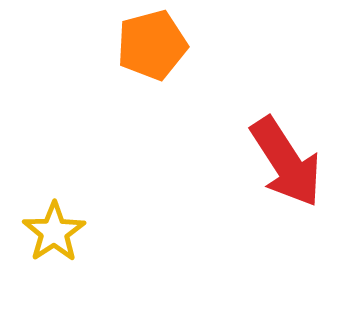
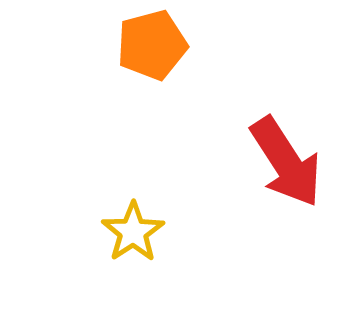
yellow star: moved 79 px right
